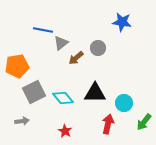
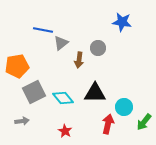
brown arrow: moved 3 px right, 2 px down; rotated 42 degrees counterclockwise
cyan circle: moved 4 px down
